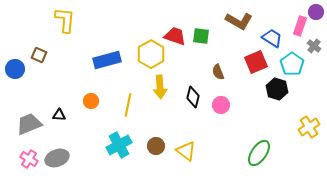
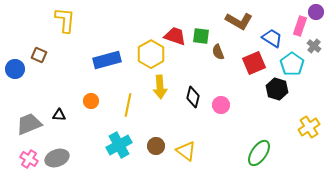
red square: moved 2 px left, 1 px down
brown semicircle: moved 20 px up
